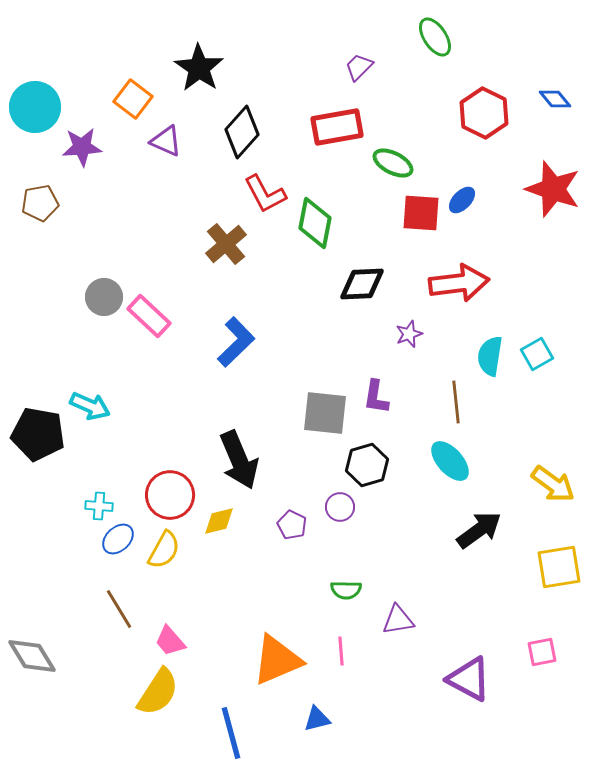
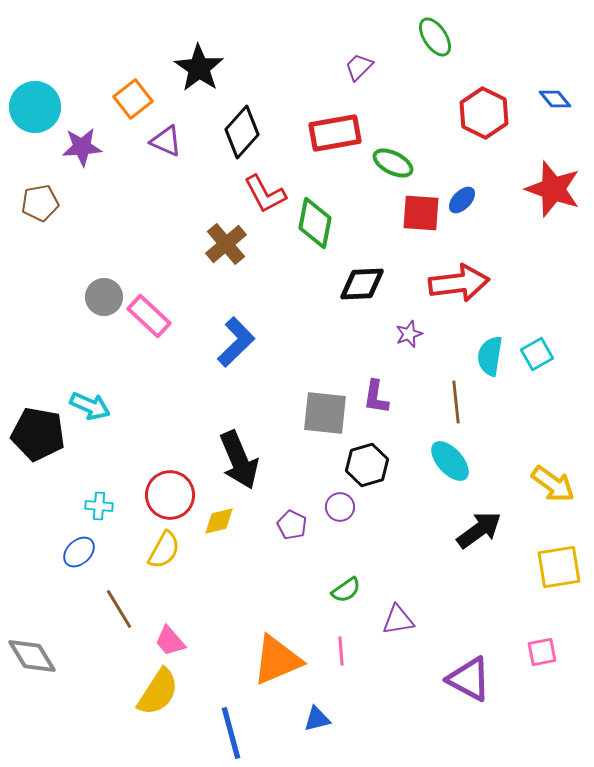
orange square at (133, 99): rotated 15 degrees clockwise
red rectangle at (337, 127): moved 2 px left, 6 px down
blue ellipse at (118, 539): moved 39 px left, 13 px down
green semicircle at (346, 590): rotated 36 degrees counterclockwise
